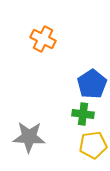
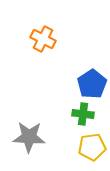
yellow pentagon: moved 1 px left, 2 px down
